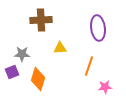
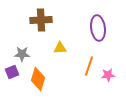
pink star: moved 3 px right, 12 px up
